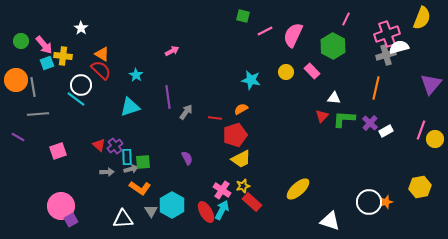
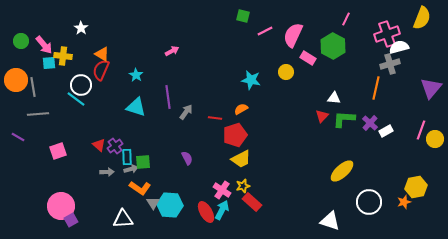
gray cross at (386, 55): moved 4 px right, 9 px down
cyan square at (47, 63): moved 2 px right; rotated 16 degrees clockwise
red semicircle at (101, 70): rotated 110 degrees counterclockwise
pink rectangle at (312, 71): moved 4 px left, 13 px up; rotated 14 degrees counterclockwise
purple triangle at (431, 84): moved 4 px down
cyan triangle at (130, 107): moved 6 px right; rotated 35 degrees clockwise
yellow hexagon at (420, 187): moved 4 px left
yellow ellipse at (298, 189): moved 44 px right, 18 px up
orange star at (386, 202): moved 18 px right
cyan hexagon at (172, 205): moved 2 px left; rotated 25 degrees counterclockwise
gray triangle at (151, 211): moved 2 px right, 8 px up
